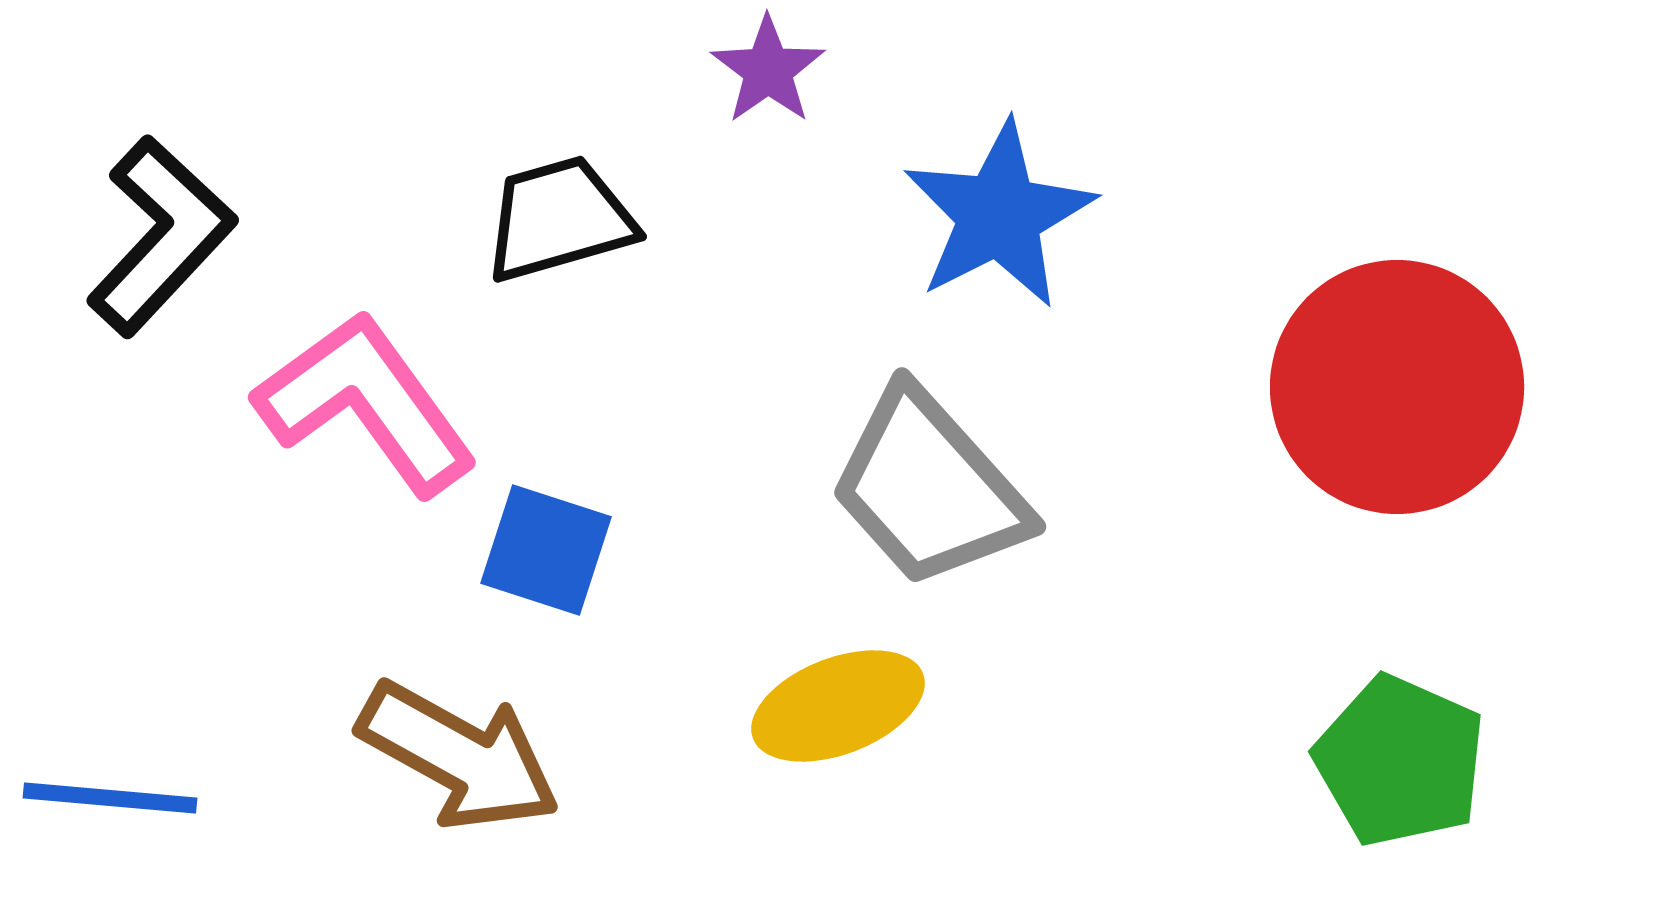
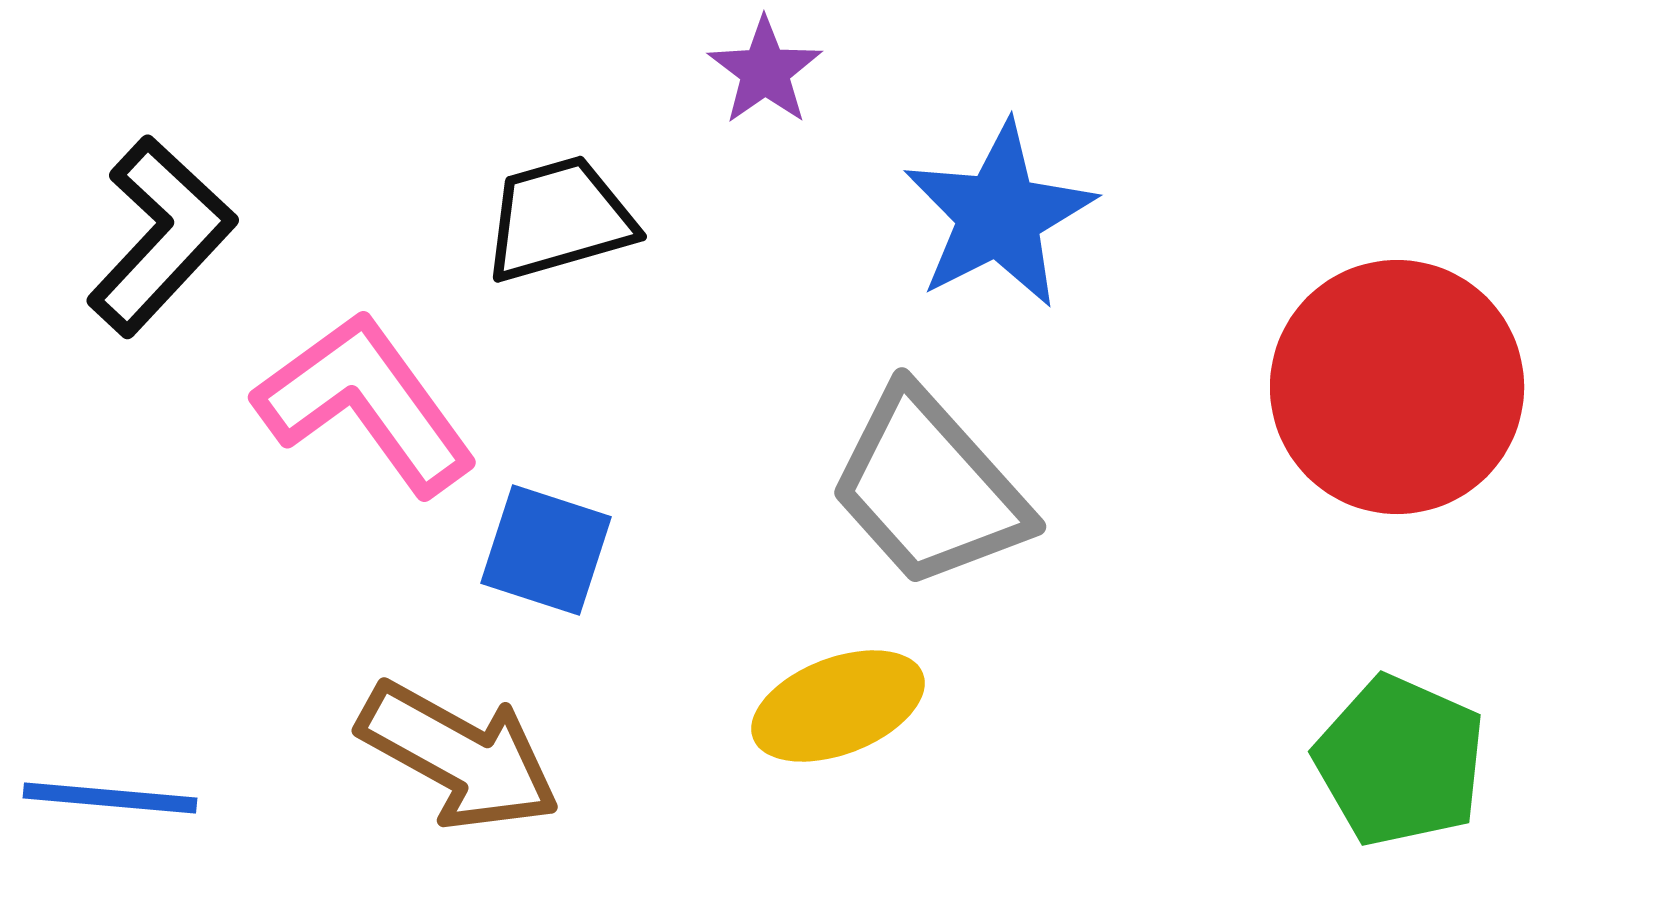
purple star: moved 3 px left, 1 px down
